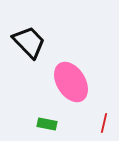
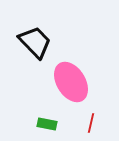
black trapezoid: moved 6 px right
red line: moved 13 px left
